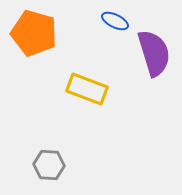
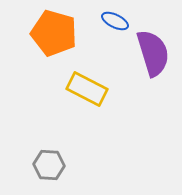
orange pentagon: moved 20 px right
purple semicircle: moved 1 px left
yellow rectangle: rotated 6 degrees clockwise
